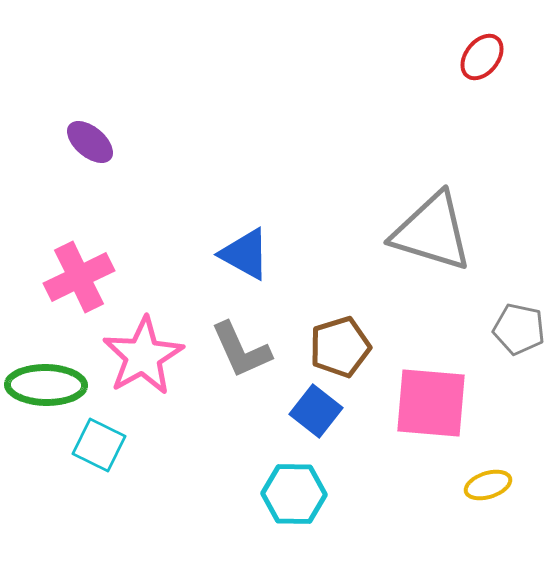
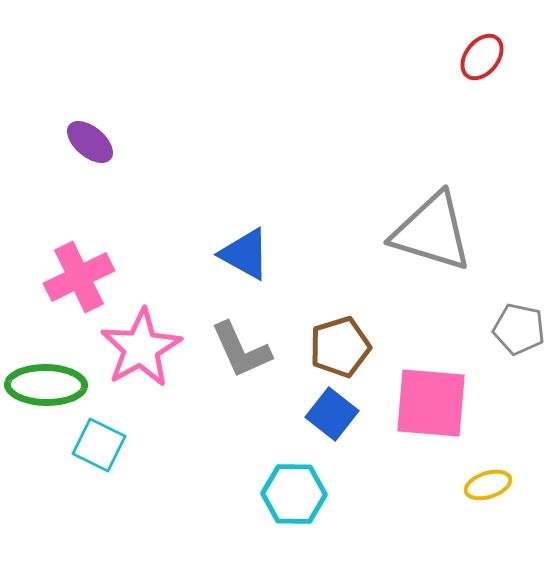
pink star: moved 2 px left, 8 px up
blue square: moved 16 px right, 3 px down
